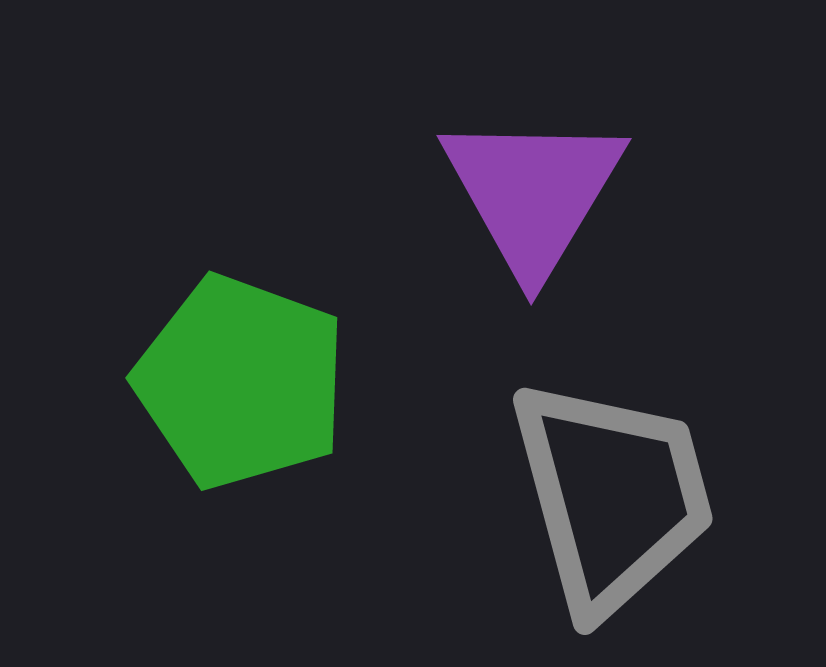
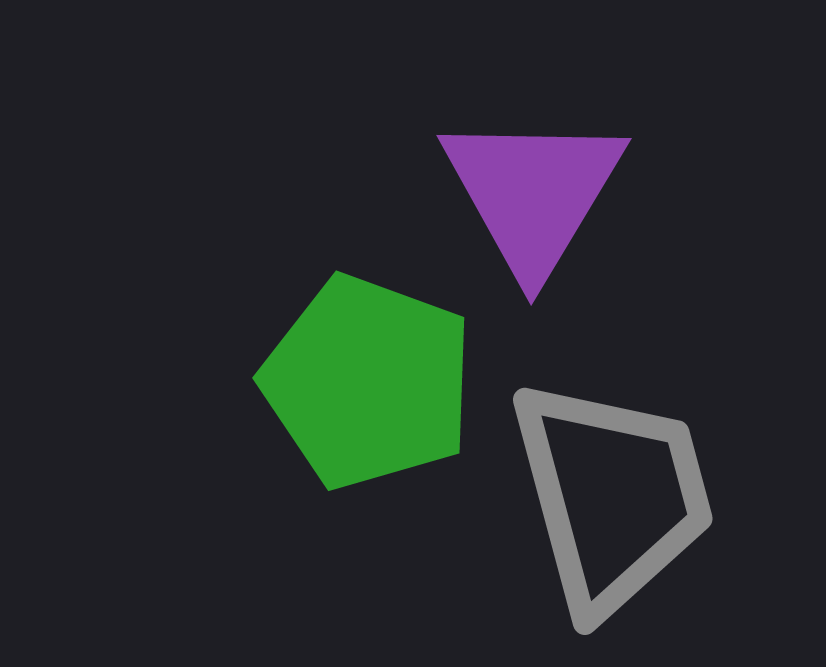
green pentagon: moved 127 px right
